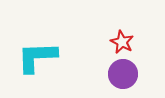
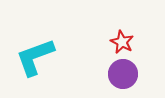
cyan L-shape: moved 2 px left; rotated 18 degrees counterclockwise
